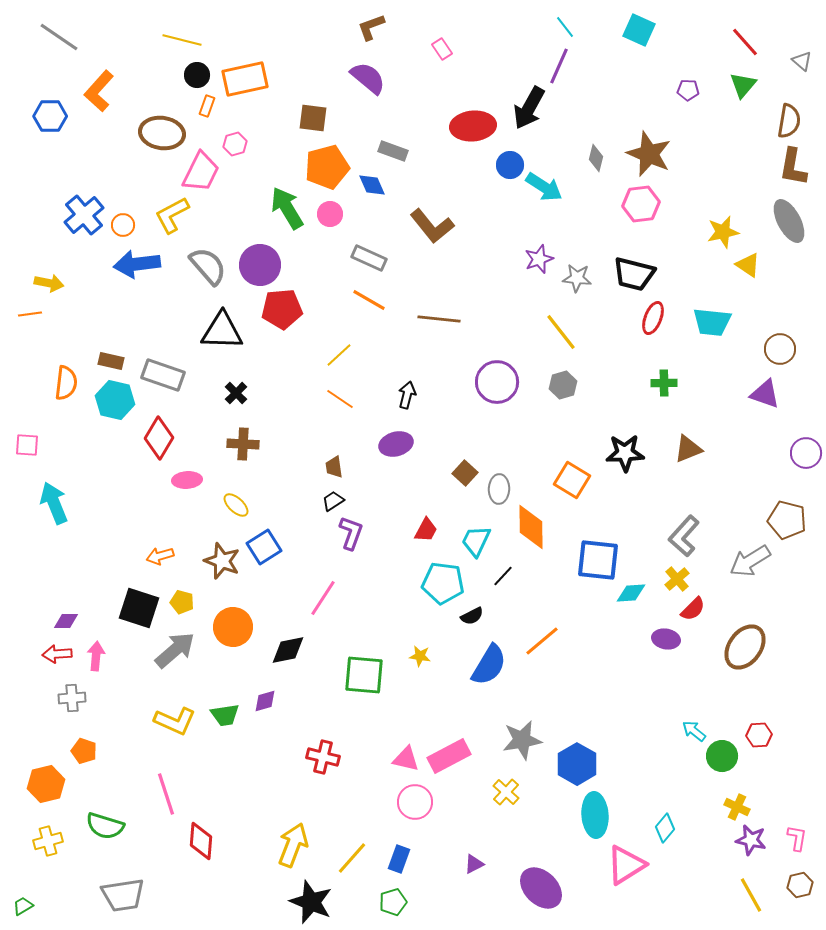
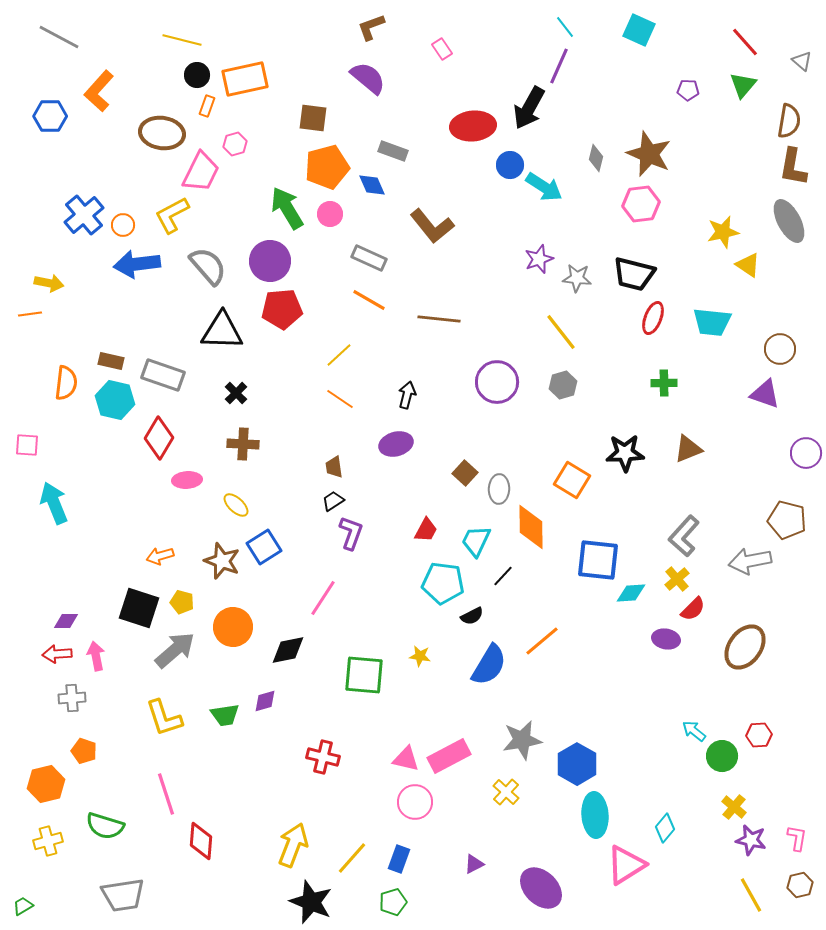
gray line at (59, 37): rotated 6 degrees counterclockwise
purple circle at (260, 265): moved 10 px right, 4 px up
gray arrow at (750, 561): rotated 21 degrees clockwise
pink arrow at (96, 656): rotated 16 degrees counterclockwise
yellow L-shape at (175, 721): moved 11 px left, 3 px up; rotated 48 degrees clockwise
yellow cross at (737, 807): moved 3 px left; rotated 15 degrees clockwise
